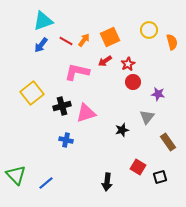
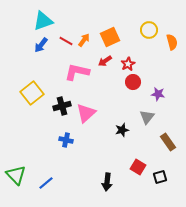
pink triangle: rotated 25 degrees counterclockwise
